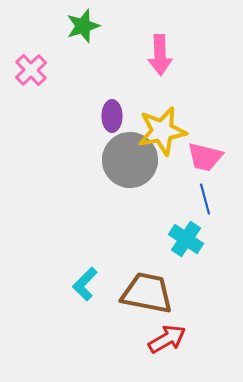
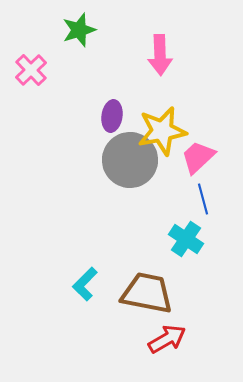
green star: moved 4 px left, 4 px down
purple ellipse: rotated 8 degrees clockwise
pink trapezoid: moved 7 px left; rotated 123 degrees clockwise
blue line: moved 2 px left
